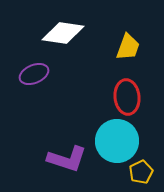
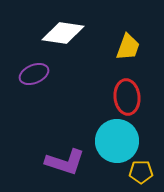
purple L-shape: moved 2 px left, 3 px down
yellow pentagon: rotated 25 degrees clockwise
